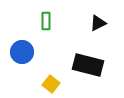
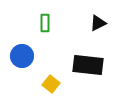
green rectangle: moved 1 px left, 2 px down
blue circle: moved 4 px down
black rectangle: rotated 8 degrees counterclockwise
